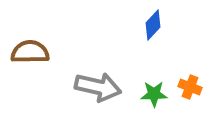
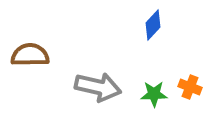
brown semicircle: moved 3 px down
